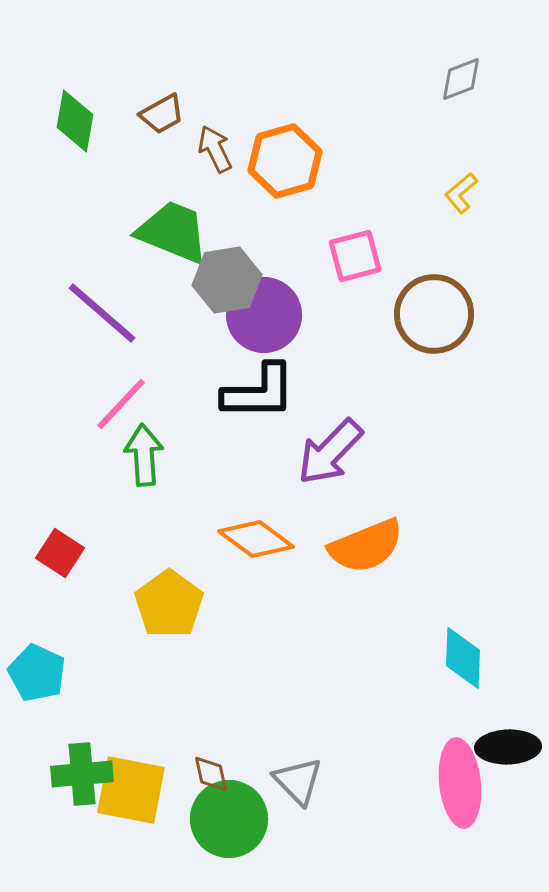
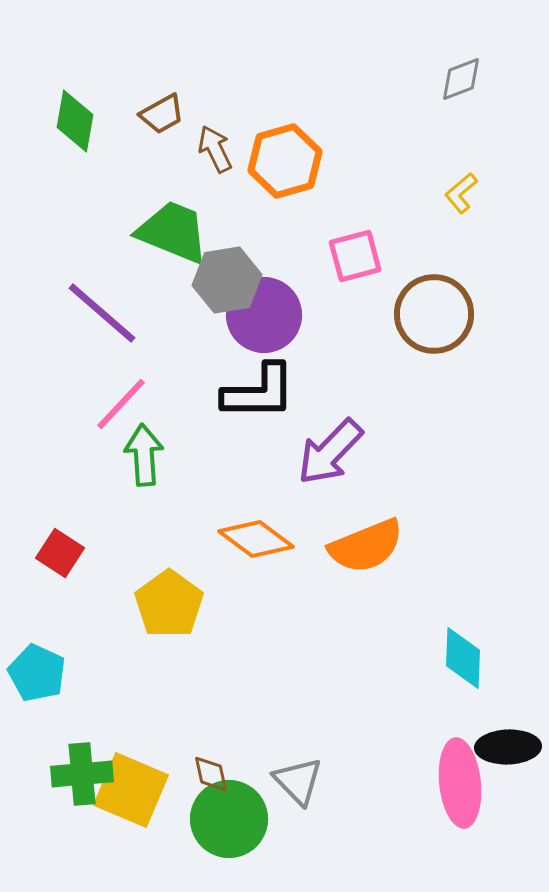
yellow square: rotated 12 degrees clockwise
